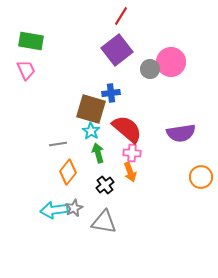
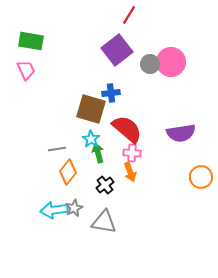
red line: moved 8 px right, 1 px up
gray circle: moved 5 px up
cyan star: moved 8 px down
gray line: moved 1 px left, 5 px down
